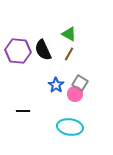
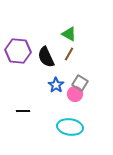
black semicircle: moved 3 px right, 7 px down
